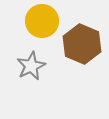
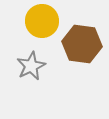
brown hexagon: rotated 15 degrees counterclockwise
